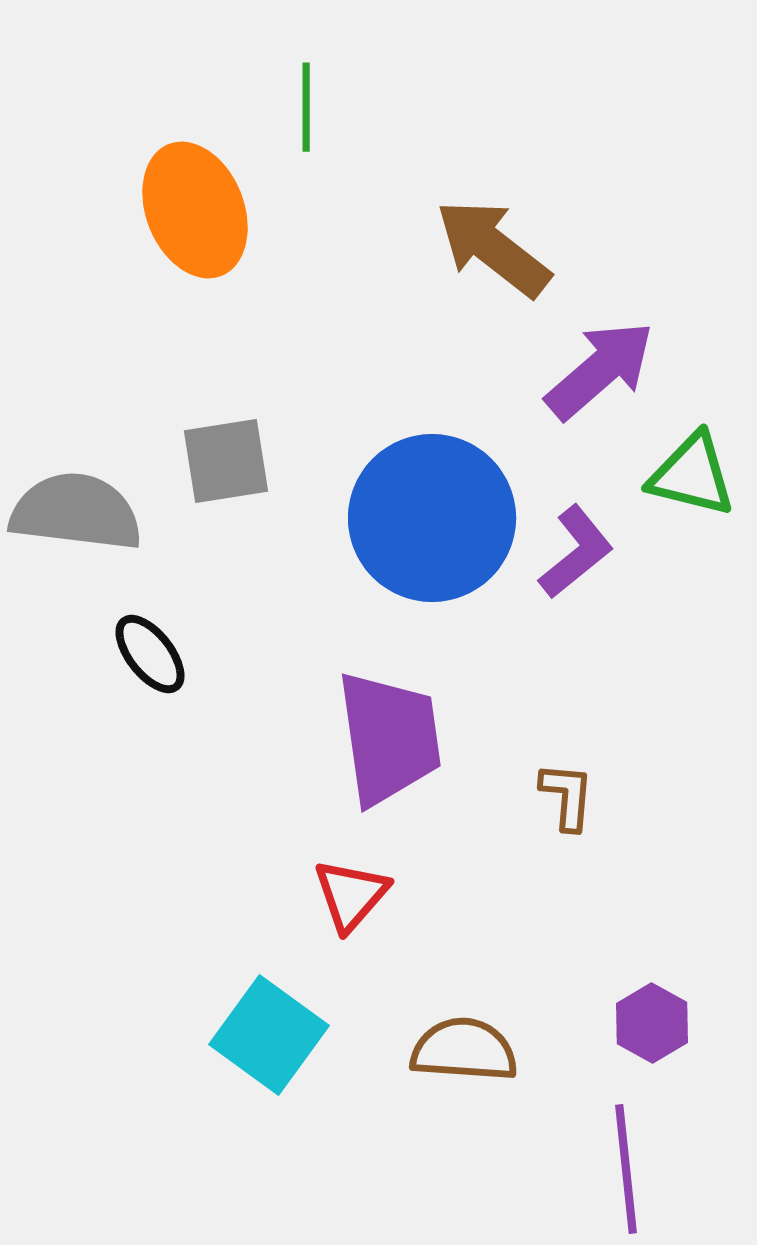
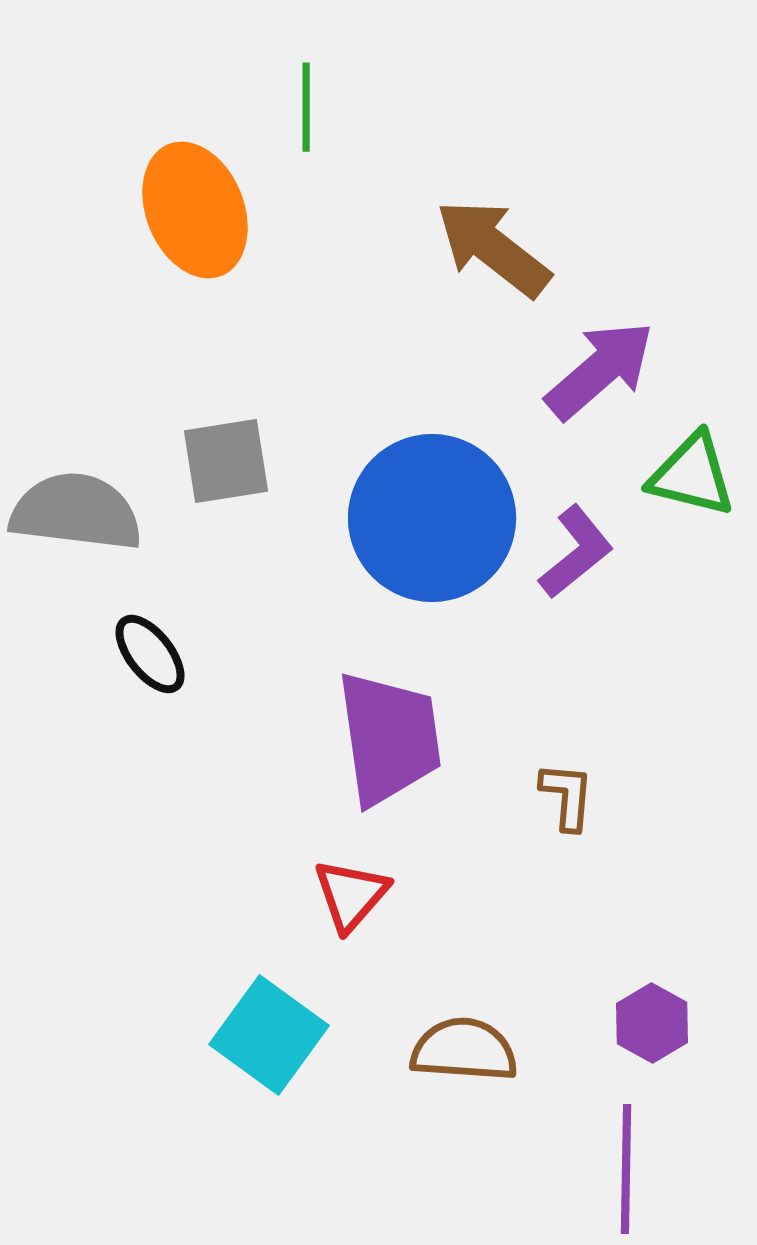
purple line: rotated 7 degrees clockwise
